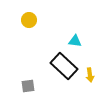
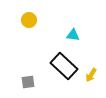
cyan triangle: moved 2 px left, 6 px up
yellow arrow: moved 1 px right; rotated 40 degrees clockwise
gray square: moved 4 px up
